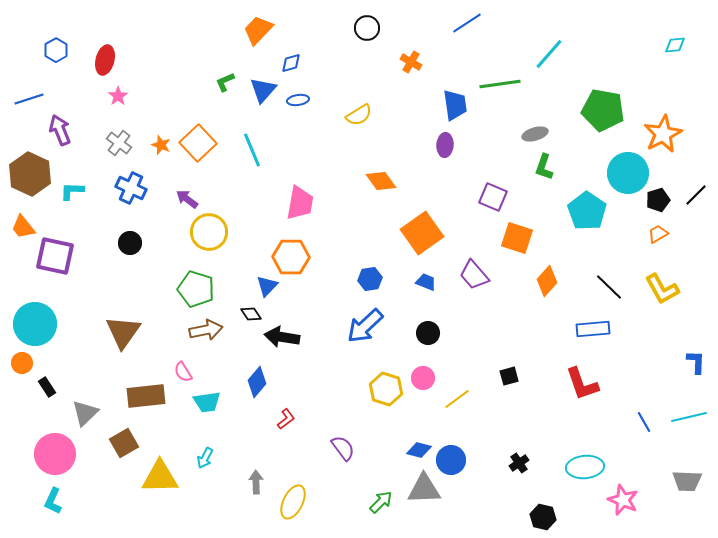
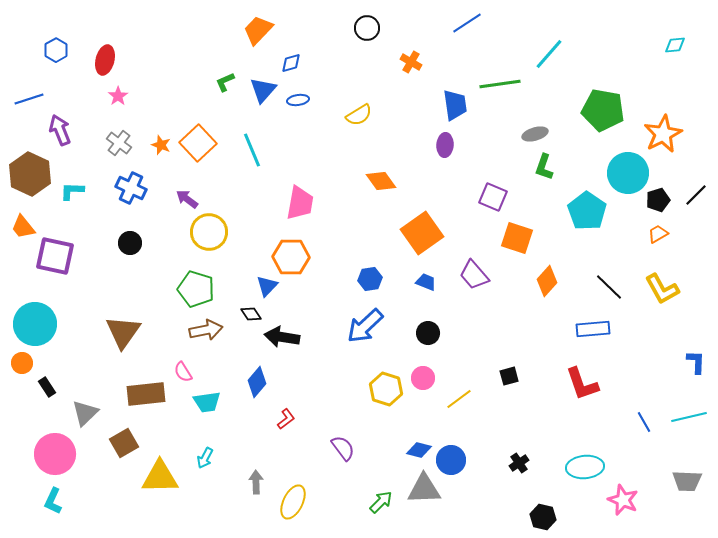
brown rectangle at (146, 396): moved 2 px up
yellow line at (457, 399): moved 2 px right
